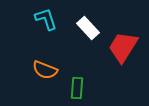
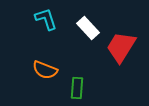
red trapezoid: moved 2 px left
